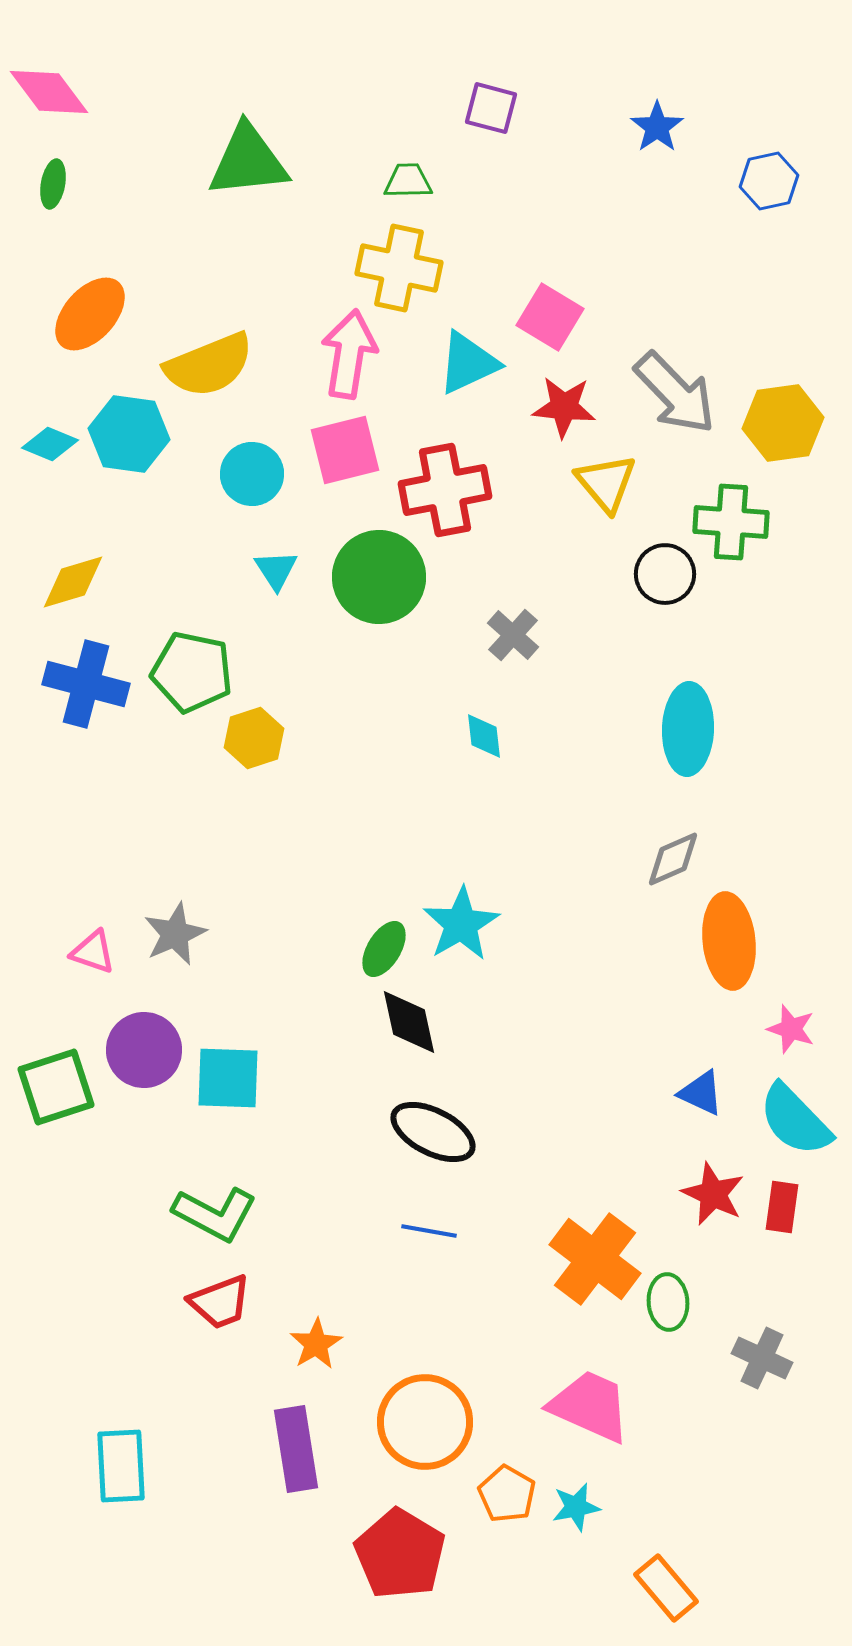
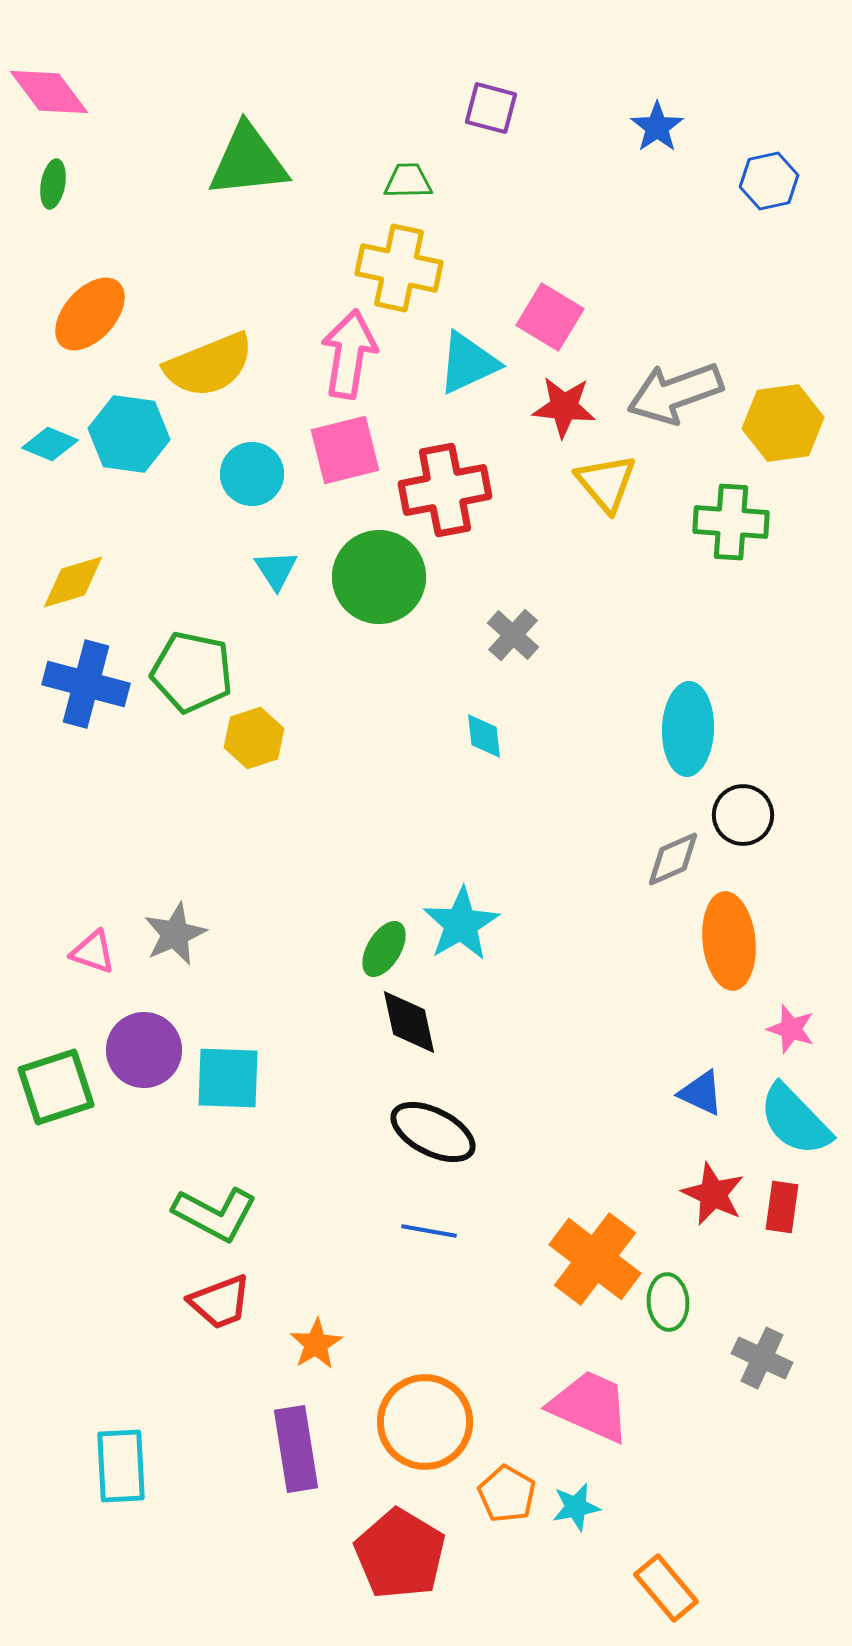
gray arrow at (675, 393): rotated 114 degrees clockwise
black circle at (665, 574): moved 78 px right, 241 px down
